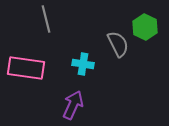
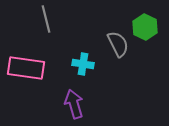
purple arrow: moved 1 px right, 1 px up; rotated 40 degrees counterclockwise
